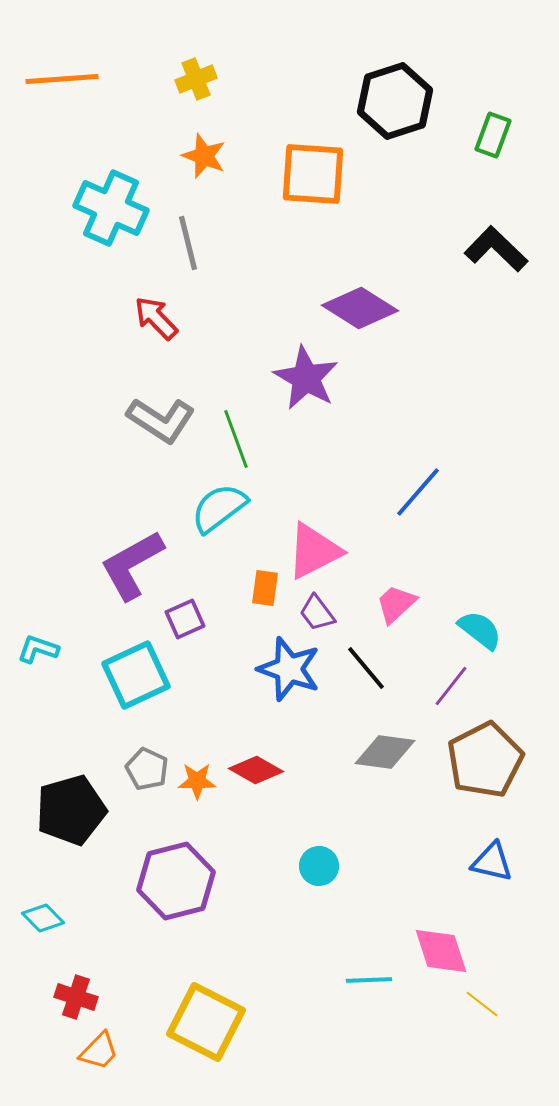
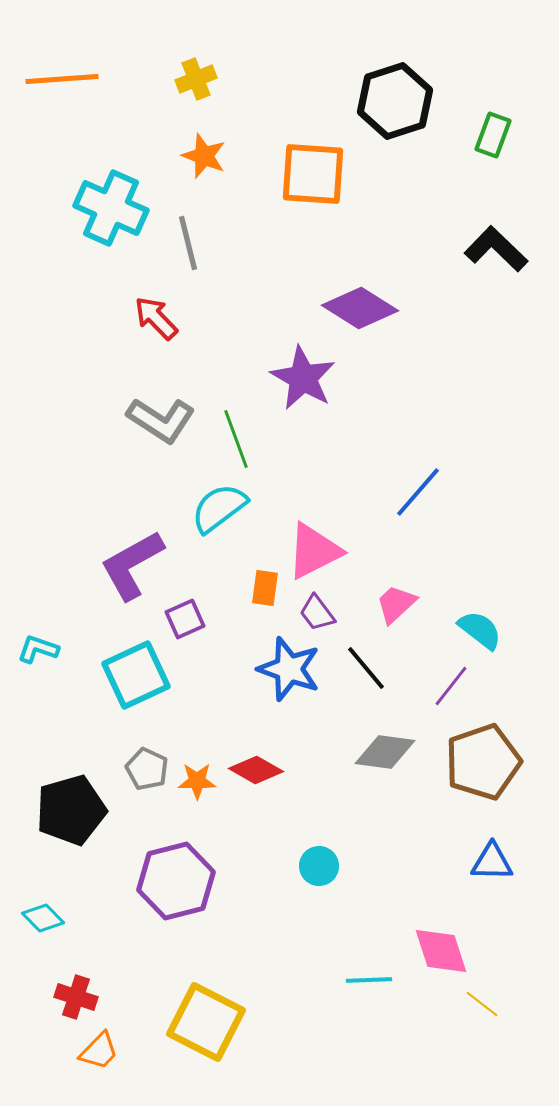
purple star at (306, 378): moved 3 px left
brown pentagon at (485, 760): moved 2 px left, 2 px down; rotated 8 degrees clockwise
blue triangle at (492, 862): rotated 12 degrees counterclockwise
